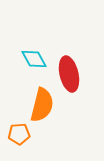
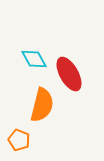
red ellipse: rotated 16 degrees counterclockwise
orange pentagon: moved 6 px down; rotated 25 degrees clockwise
